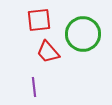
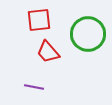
green circle: moved 5 px right
purple line: rotated 72 degrees counterclockwise
